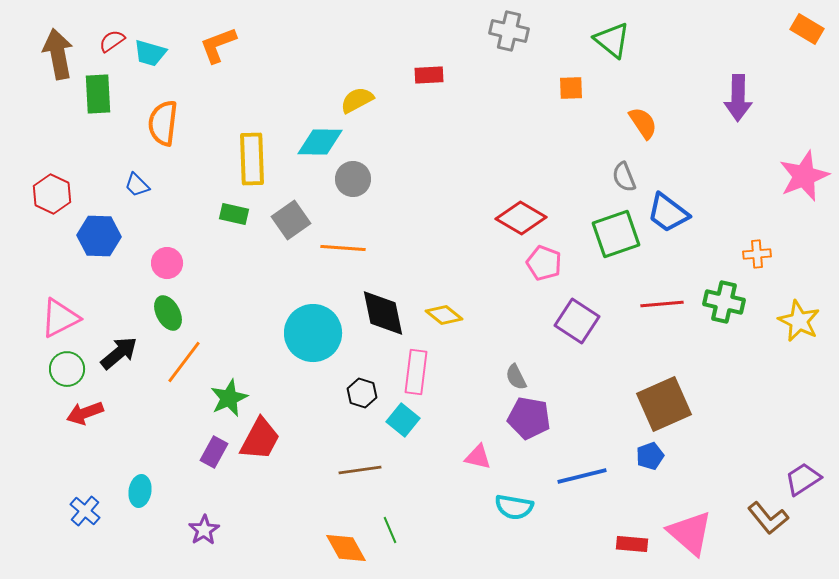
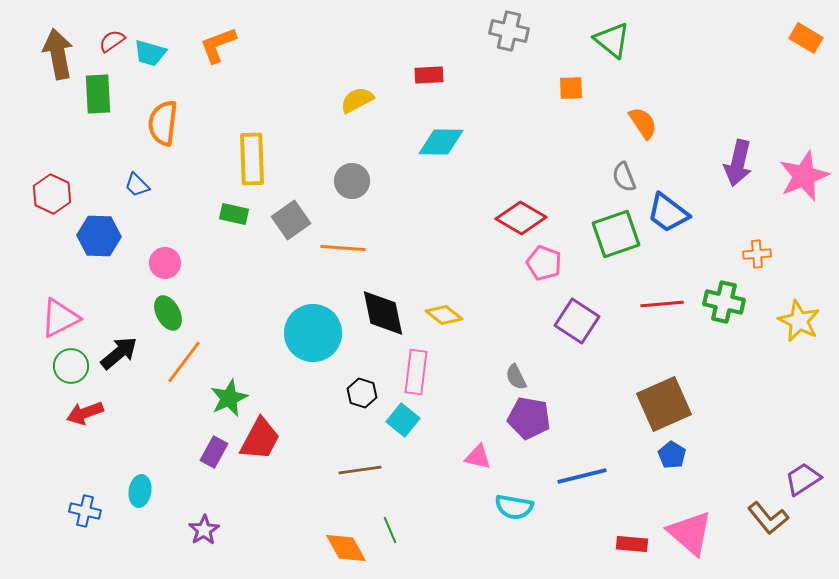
orange rectangle at (807, 29): moved 1 px left, 9 px down
purple arrow at (738, 98): moved 65 px down; rotated 12 degrees clockwise
cyan diamond at (320, 142): moved 121 px right
gray circle at (353, 179): moved 1 px left, 2 px down
pink circle at (167, 263): moved 2 px left
green circle at (67, 369): moved 4 px right, 3 px up
blue pentagon at (650, 456): moved 22 px right, 1 px up; rotated 20 degrees counterclockwise
blue cross at (85, 511): rotated 28 degrees counterclockwise
